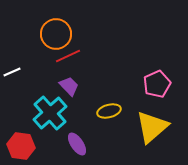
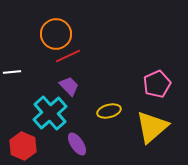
white line: rotated 18 degrees clockwise
red hexagon: moved 2 px right; rotated 16 degrees clockwise
